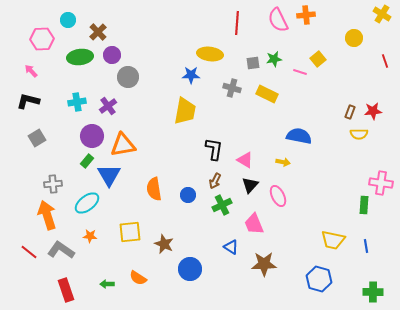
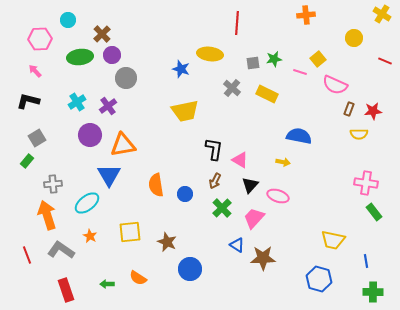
pink semicircle at (278, 20): moved 57 px right, 65 px down; rotated 40 degrees counterclockwise
brown cross at (98, 32): moved 4 px right, 2 px down
pink hexagon at (42, 39): moved 2 px left
red line at (385, 61): rotated 48 degrees counterclockwise
pink arrow at (31, 71): moved 4 px right
blue star at (191, 75): moved 10 px left, 6 px up; rotated 18 degrees clockwise
gray circle at (128, 77): moved 2 px left, 1 px down
gray cross at (232, 88): rotated 24 degrees clockwise
cyan cross at (77, 102): rotated 24 degrees counterclockwise
yellow trapezoid at (185, 111): rotated 68 degrees clockwise
brown rectangle at (350, 112): moved 1 px left, 3 px up
purple circle at (92, 136): moved 2 px left, 1 px up
pink triangle at (245, 160): moved 5 px left
green rectangle at (87, 161): moved 60 px left
pink cross at (381, 183): moved 15 px left
orange semicircle at (154, 189): moved 2 px right, 4 px up
blue circle at (188, 195): moved 3 px left, 1 px up
pink ellipse at (278, 196): rotated 45 degrees counterclockwise
green cross at (222, 205): moved 3 px down; rotated 18 degrees counterclockwise
green rectangle at (364, 205): moved 10 px right, 7 px down; rotated 42 degrees counterclockwise
pink trapezoid at (254, 224): moved 6 px up; rotated 65 degrees clockwise
orange star at (90, 236): rotated 24 degrees clockwise
brown star at (164, 244): moved 3 px right, 2 px up
blue line at (366, 246): moved 15 px down
blue triangle at (231, 247): moved 6 px right, 2 px up
red line at (29, 252): moved 2 px left, 3 px down; rotated 30 degrees clockwise
brown star at (264, 264): moved 1 px left, 6 px up
